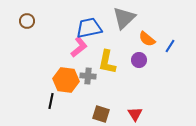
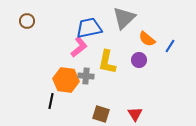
gray cross: moved 2 px left
